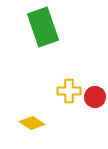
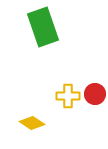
yellow cross: moved 1 px left, 5 px down
red circle: moved 3 px up
